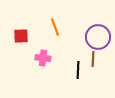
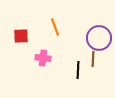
purple circle: moved 1 px right, 1 px down
